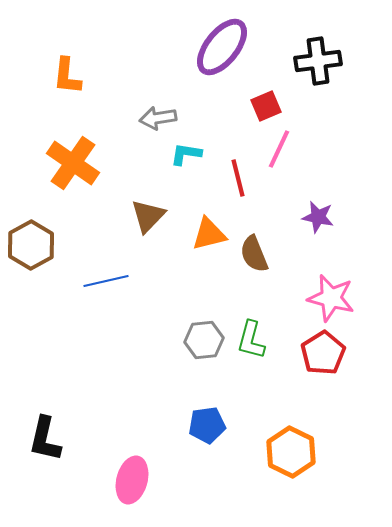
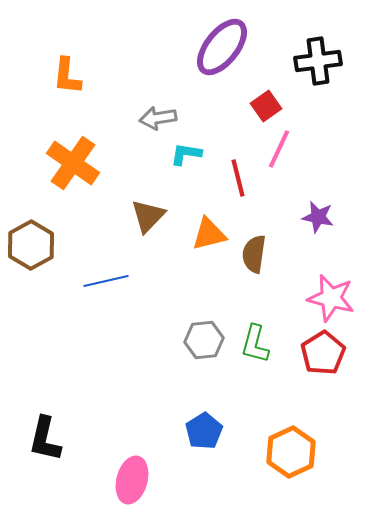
red square: rotated 12 degrees counterclockwise
brown semicircle: rotated 30 degrees clockwise
green L-shape: moved 4 px right, 4 px down
blue pentagon: moved 3 px left, 6 px down; rotated 24 degrees counterclockwise
orange hexagon: rotated 9 degrees clockwise
